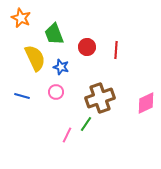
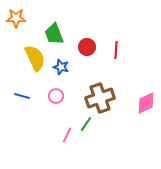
orange star: moved 5 px left; rotated 24 degrees counterclockwise
pink circle: moved 4 px down
